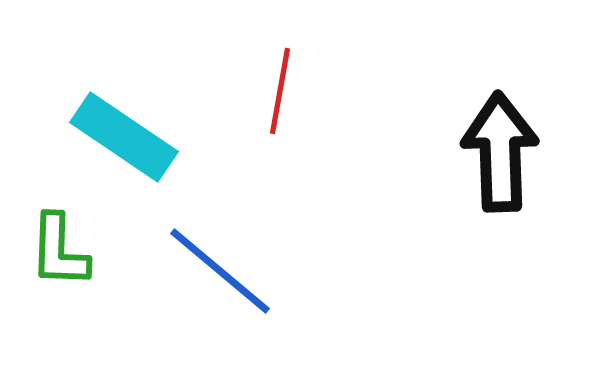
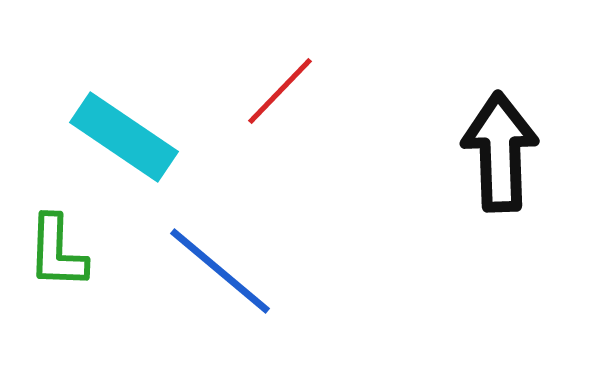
red line: rotated 34 degrees clockwise
green L-shape: moved 2 px left, 1 px down
